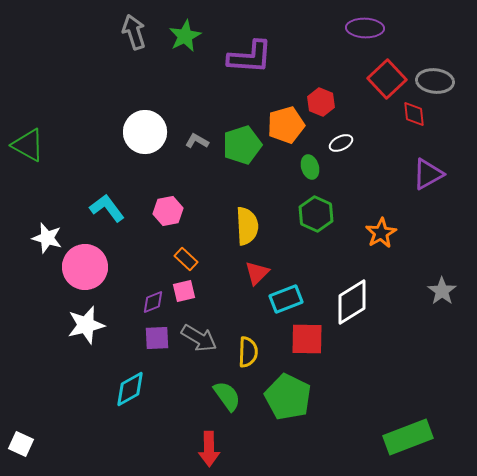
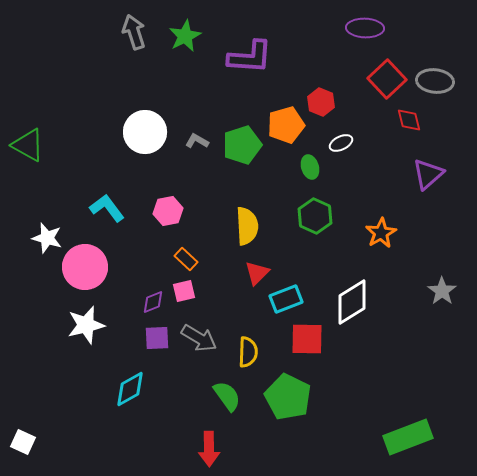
red diamond at (414, 114): moved 5 px left, 6 px down; rotated 8 degrees counterclockwise
purple triangle at (428, 174): rotated 12 degrees counterclockwise
green hexagon at (316, 214): moved 1 px left, 2 px down
white square at (21, 444): moved 2 px right, 2 px up
